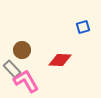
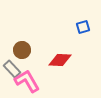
pink L-shape: moved 1 px right
